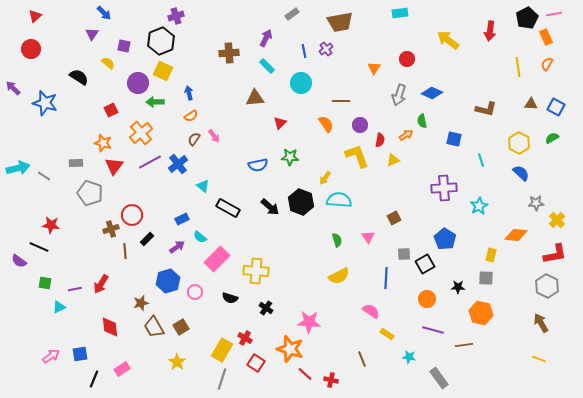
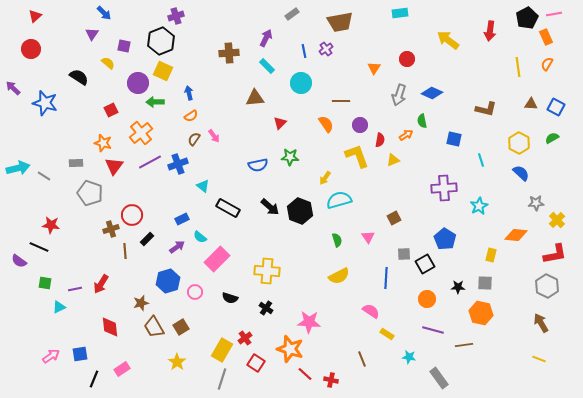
blue cross at (178, 164): rotated 18 degrees clockwise
cyan semicircle at (339, 200): rotated 20 degrees counterclockwise
black hexagon at (301, 202): moved 1 px left, 9 px down
yellow cross at (256, 271): moved 11 px right
gray square at (486, 278): moved 1 px left, 5 px down
red cross at (245, 338): rotated 24 degrees clockwise
